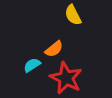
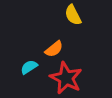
cyan semicircle: moved 3 px left, 2 px down
